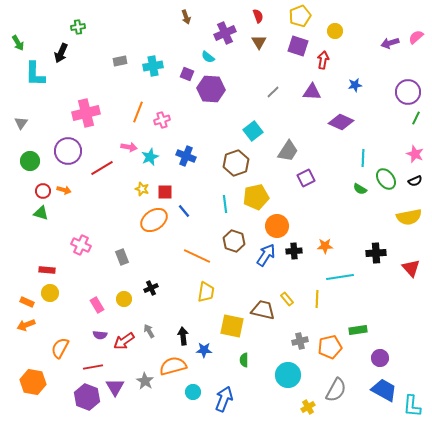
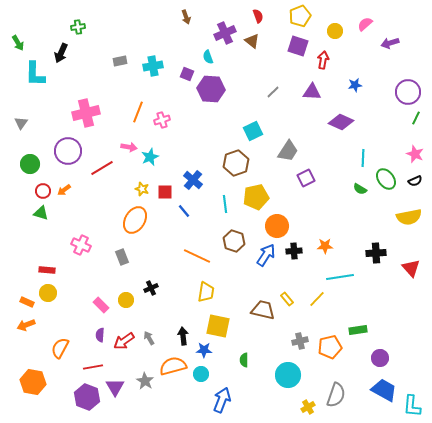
pink semicircle at (416, 37): moved 51 px left, 13 px up
brown triangle at (259, 42): moved 7 px left, 1 px up; rotated 21 degrees counterclockwise
cyan semicircle at (208, 57): rotated 32 degrees clockwise
cyan square at (253, 131): rotated 12 degrees clockwise
blue cross at (186, 156): moved 7 px right, 24 px down; rotated 18 degrees clockwise
green circle at (30, 161): moved 3 px down
orange arrow at (64, 190): rotated 128 degrees clockwise
orange ellipse at (154, 220): moved 19 px left; rotated 24 degrees counterclockwise
yellow circle at (50, 293): moved 2 px left
yellow circle at (124, 299): moved 2 px right, 1 px down
yellow line at (317, 299): rotated 42 degrees clockwise
pink rectangle at (97, 305): moved 4 px right; rotated 14 degrees counterclockwise
yellow square at (232, 326): moved 14 px left
gray arrow at (149, 331): moved 7 px down
purple semicircle at (100, 335): rotated 88 degrees clockwise
gray semicircle at (336, 390): moved 5 px down; rotated 10 degrees counterclockwise
cyan circle at (193, 392): moved 8 px right, 18 px up
blue arrow at (224, 399): moved 2 px left, 1 px down
